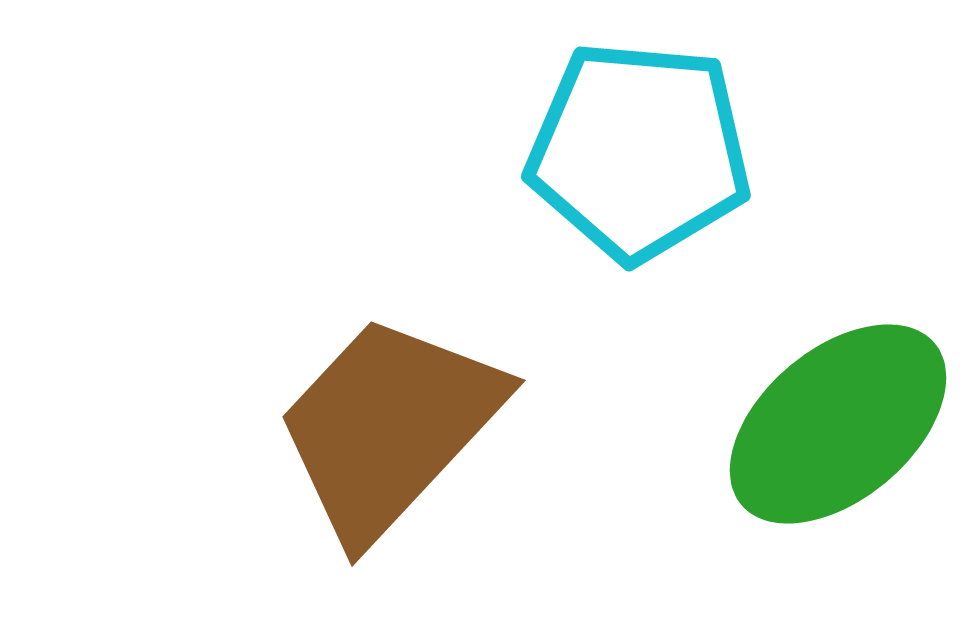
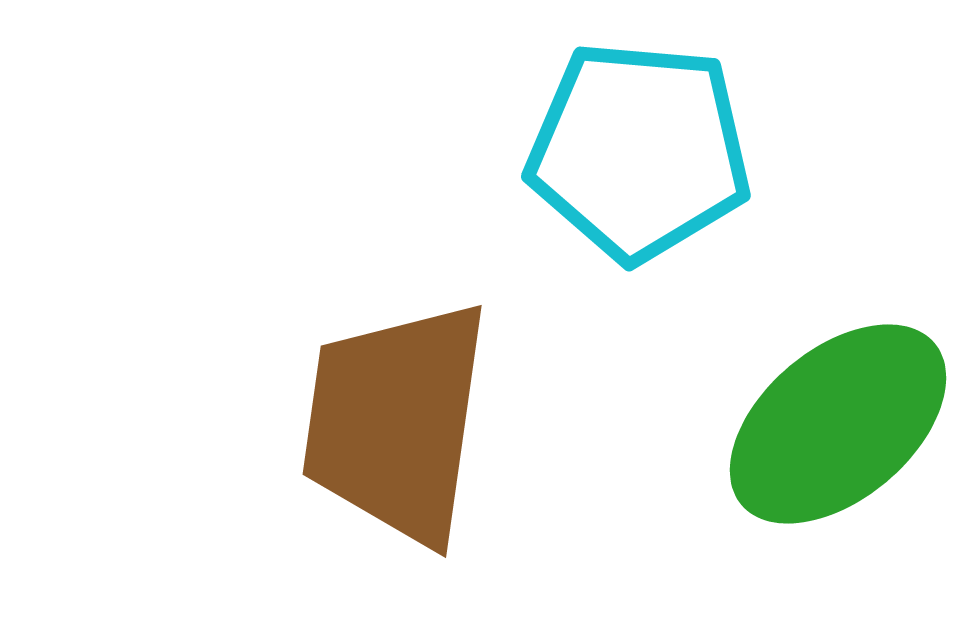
brown trapezoid: moved 7 px right, 5 px up; rotated 35 degrees counterclockwise
